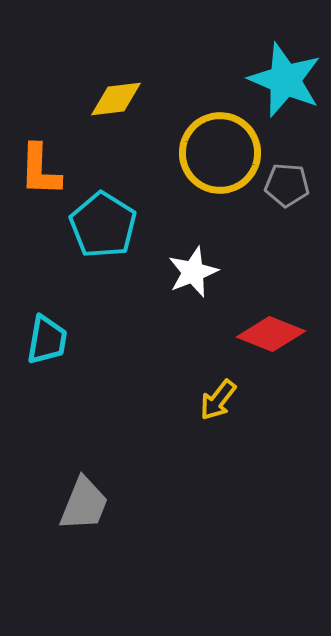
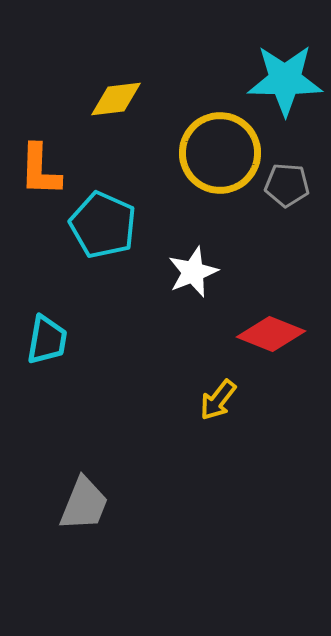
cyan star: rotated 22 degrees counterclockwise
cyan pentagon: rotated 8 degrees counterclockwise
